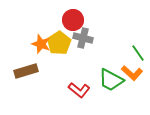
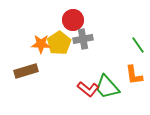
gray cross: moved 1 px down; rotated 24 degrees counterclockwise
orange star: rotated 18 degrees counterclockwise
green line: moved 8 px up
orange L-shape: moved 2 px right, 2 px down; rotated 40 degrees clockwise
green trapezoid: moved 4 px left, 7 px down; rotated 20 degrees clockwise
red L-shape: moved 9 px right, 1 px up
